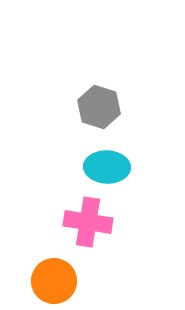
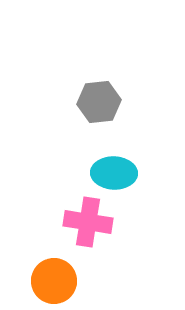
gray hexagon: moved 5 px up; rotated 24 degrees counterclockwise
cyan ellipse: moved 7 px right, 6 px down
